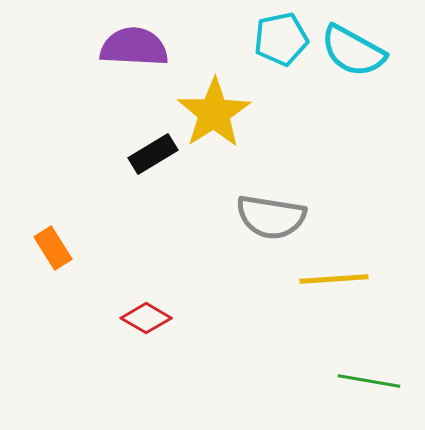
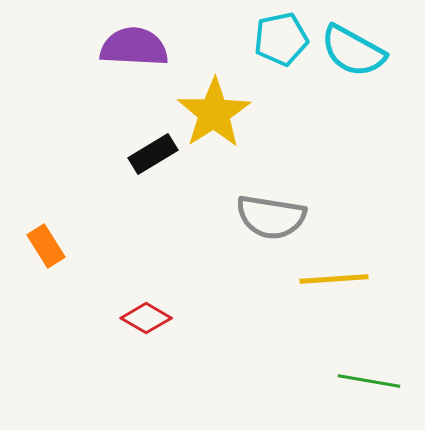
orange rectangle: moved 7 px left, 2 px up
